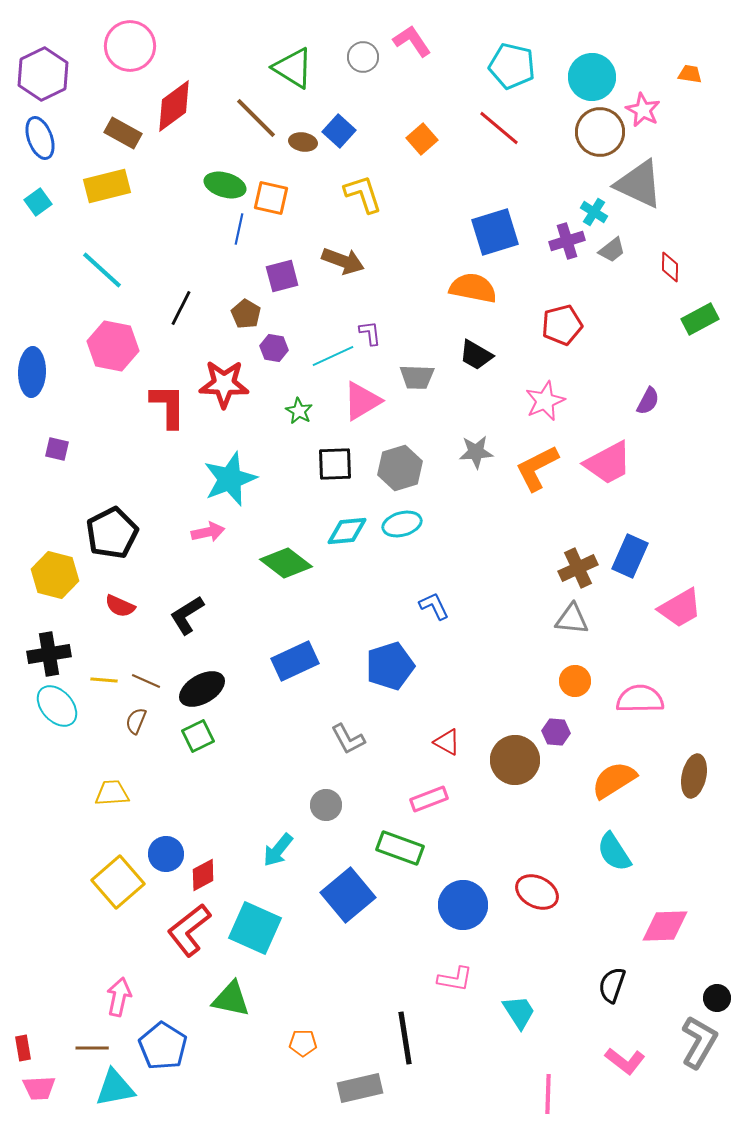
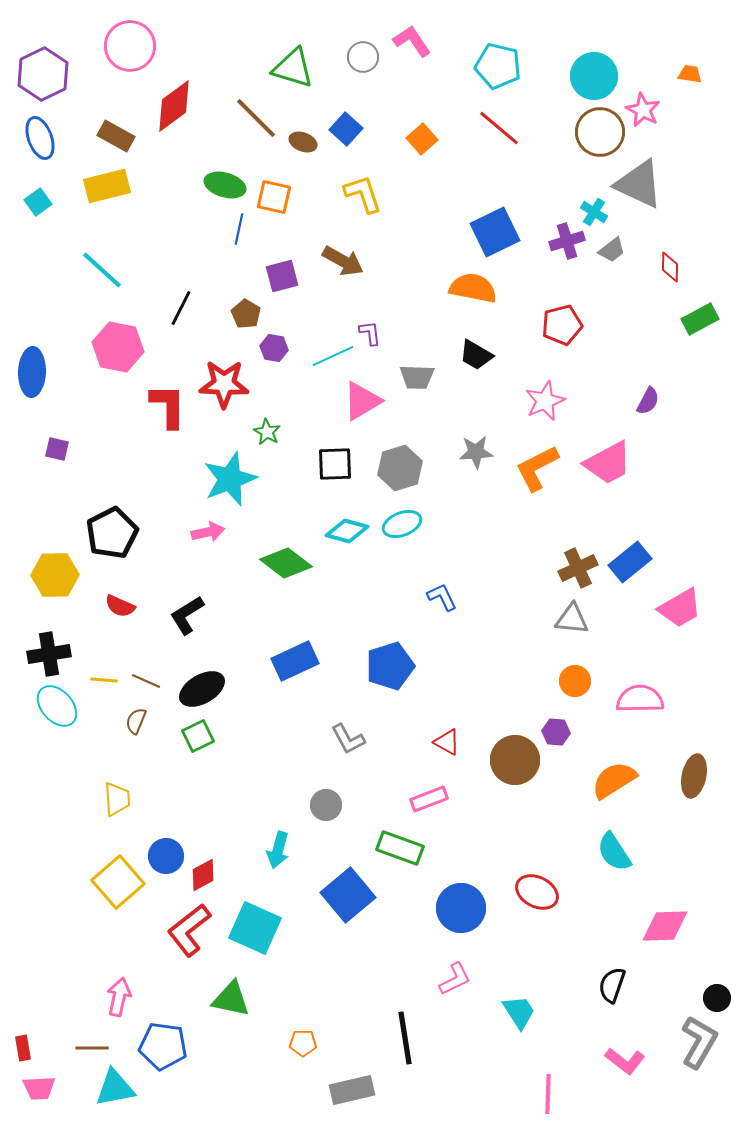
cyan pentagon at (512, 66): moved 14 px left
green triangle at (293, 68): rotated 15 degrees counterclockwise
cyan circle at (592, 77): moved 2 px right, 1 px up
blue square at (339, 131): moved 7 px right, 2 px up
brown rectangle at (123, 133): moved 7 px left, 3 px down
brown ellipse at (303, 142): rotated 12 degrees clockwise
orange square at (271, 198): moved 3 px right, 1 px up
blue square at (495, 232): rotated 9 degrees counterclockwise
brown arrow at (343, 261): rotated 9 degrees clockwise
pink hexagon at (113, 346): moved 5 px right, 1 px down
green star at (299, 411): moved 32 px left, 21 px down
cyan ellipse at (402, 524): rotated 6 degrees counterclockwise
cyan diamond at (347, 531): rotated 21 degrees clockwise
blue rectangle at (630, 556): moved 6 px down; rotated 27 degrees clockwise
yellow hexagon at (55, 575): rotated 15 degrees counterclockwise
blue L-shape at (434, 606): moved 8 px right, 9 px up
yellow trapezoid at (112, 793): moved 5 px right, 6 px down; rotated 90 degrees clockwise
cyan arrow at (278, 850): rotated 24 degrees counterclockwise
blue circle at (166, 854): moved 2 px down
blue circle at (463, 905): moved 2 px left, 3 px down
pink L-shape at (455, 979): rotated 36 degrees counterclockwise
blue pentagon at (163, 1046): rotated 24 degrees counterclockwise
gray rectangle at (360, 1088): moved 8 px left, 2 px down
